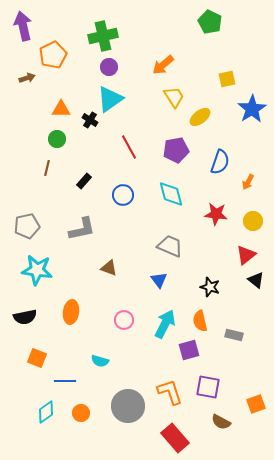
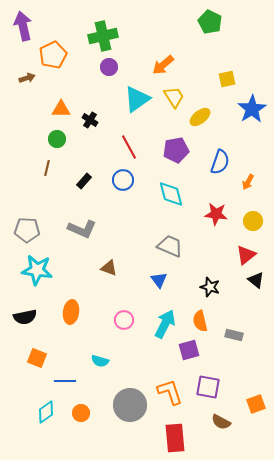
cyan triangle at (110, 99): moved 27 px right
blue circle at (123, 195): moved 15 px up
gray pentagon at (27, 226): moved 4 px down; rotated 15 degrees clockwise
gray L-shape at (82, 229): rotated 36 degrees clockwise
gray circle at (128, 406): moved 2 px right, 1 px up
red rectangle at (175, 438): rotated 36 degrees clockwise
